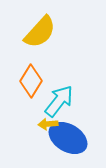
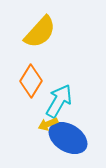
cyan arrow: rotated 8 degrees counterclockwise
yellow arrow: rotated 18 degrees counterclockwise
